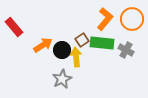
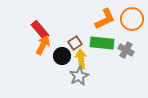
orange L-shape: rotated 25 degrees clockwise
red rectangle: moved 26 px right, 3 px down
brown square: moved 7 px left, 3 px down
orange arrow: rotated 30 degrees counterclockwise
black circle: moved 6 px down
yellow arrow: moved 5 px right, 2 px down
gray star: moved 17 px right, 3 px up
